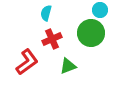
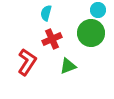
cyan circle: moved 2 px left
red L-shape: rotated 20 degrees counterclockwise
